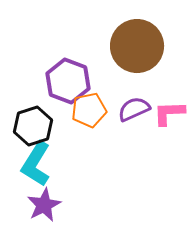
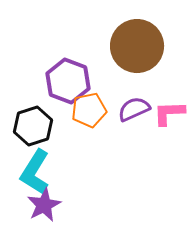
cyan L-shape: moved 1 px left, 8 px down
